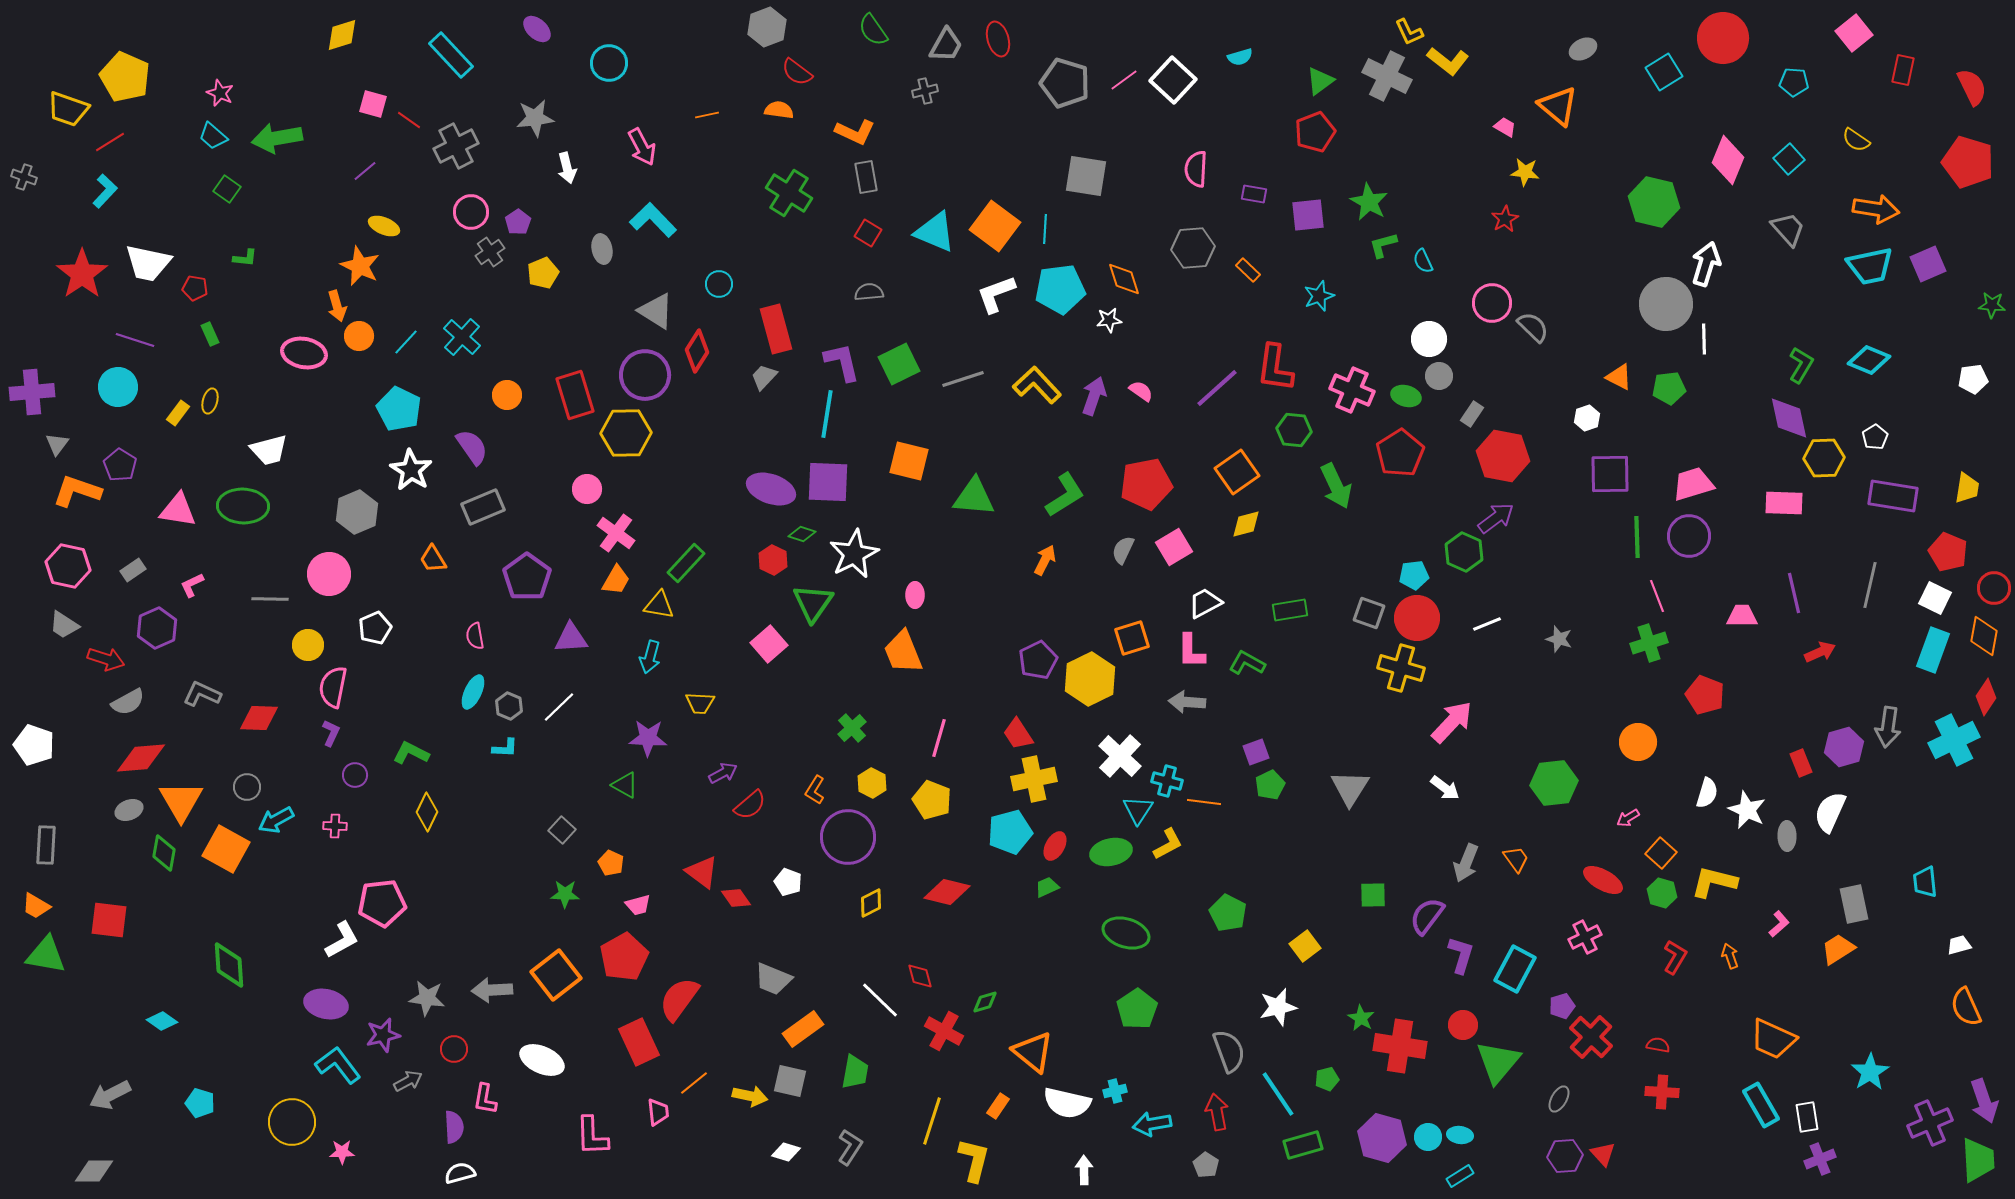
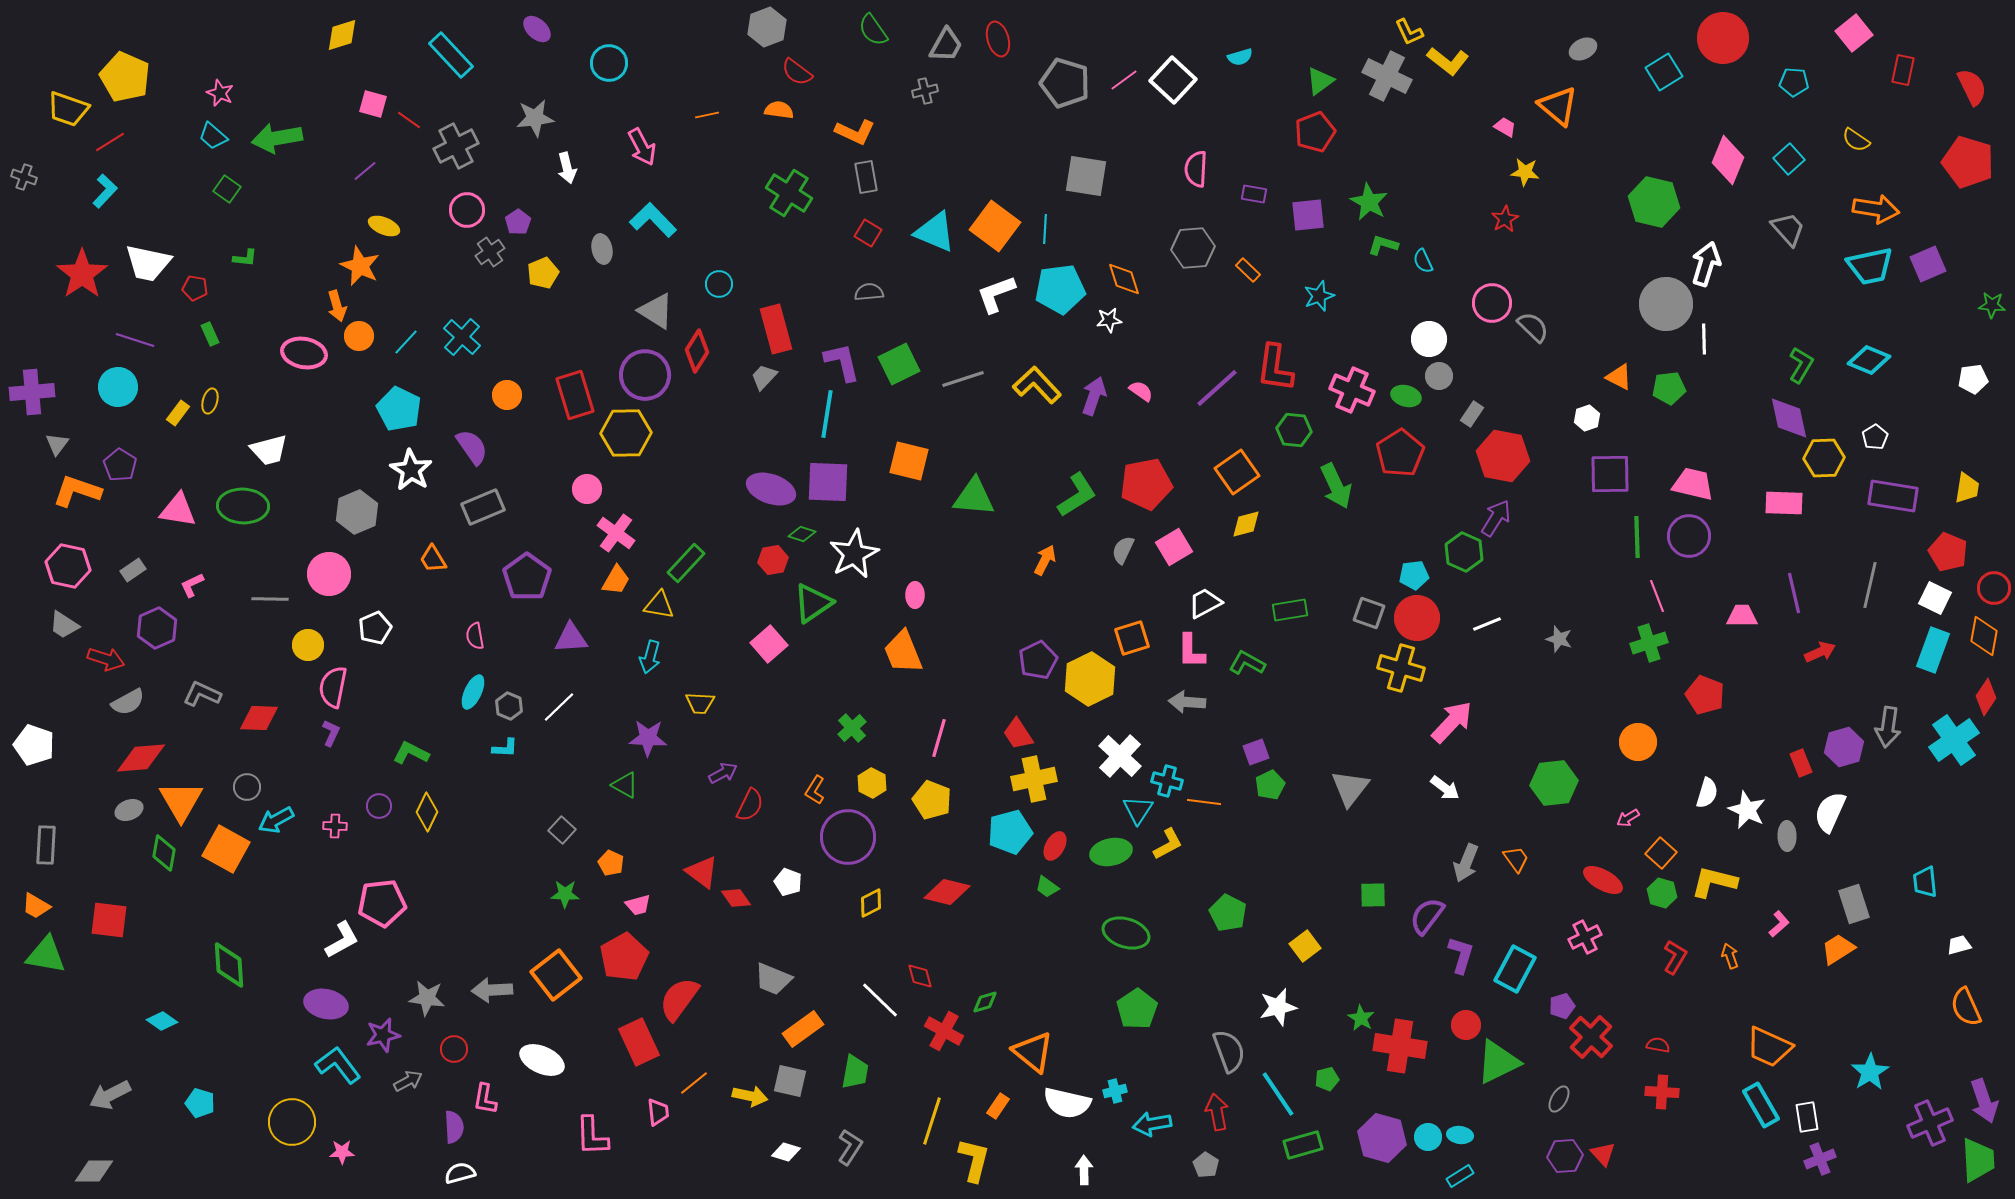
pink circle at (471, 212): moved 4 px left, 2 px up
green L-shape at (1383, 245): rotated 32 degrees clockwise
pink trapezoid at (1693, 484): rotated 30 degrees clockwise
green L-shape at (1065, 495): moved 12 px right
purple arrow at (1496, 518): rotated 21 degrees counterclockwise
red hexagon at (773, 560): rotated 24 degrees clockwise
green triangle at (813, 603): rotated 21 degrees clockwise
cyan cross at (1954, 740): rotated 9 degrees counterclockwise
purple circle at (355, 775): moved 24 px right, 31 px down
gray triangle at (1350, 788): rotated 6 degrees clockwise
red semicircle at (750, 805): rotated 24 degrees counterclockwise
green trapezoid at (1047, 887): rotated 120 degrees counterclockwise
gray rectangle at (1854, 904): rotated 6 degrees counterclockwise
red circle at (1463, 1025): moved 3 px right
orange trapezoid at (1773, 1039): moved 4 px left, 8 px down
green triangle at (1498, 1062): rotated 24 degrees clockwise
